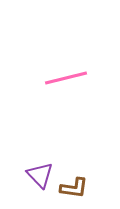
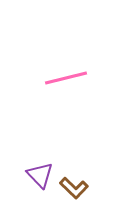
brown L-shape: rotated 36 degrees clockwise
